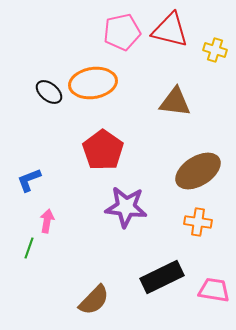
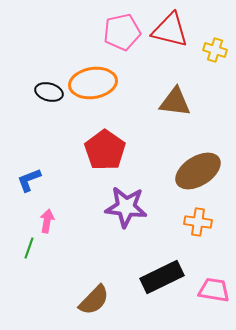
black ellipse: rotated 24 degrees counterclockwise
red pentagon: moved 2 px right
